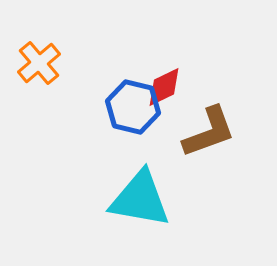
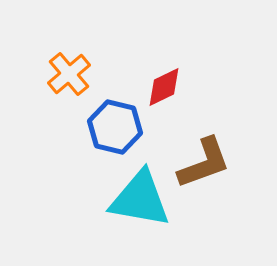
orange cross: moved 30 px right, 11 px down
blue hexagon: moved 18 px left, 20 px down
brown L-shape: moved 5 px left, 31 px down
